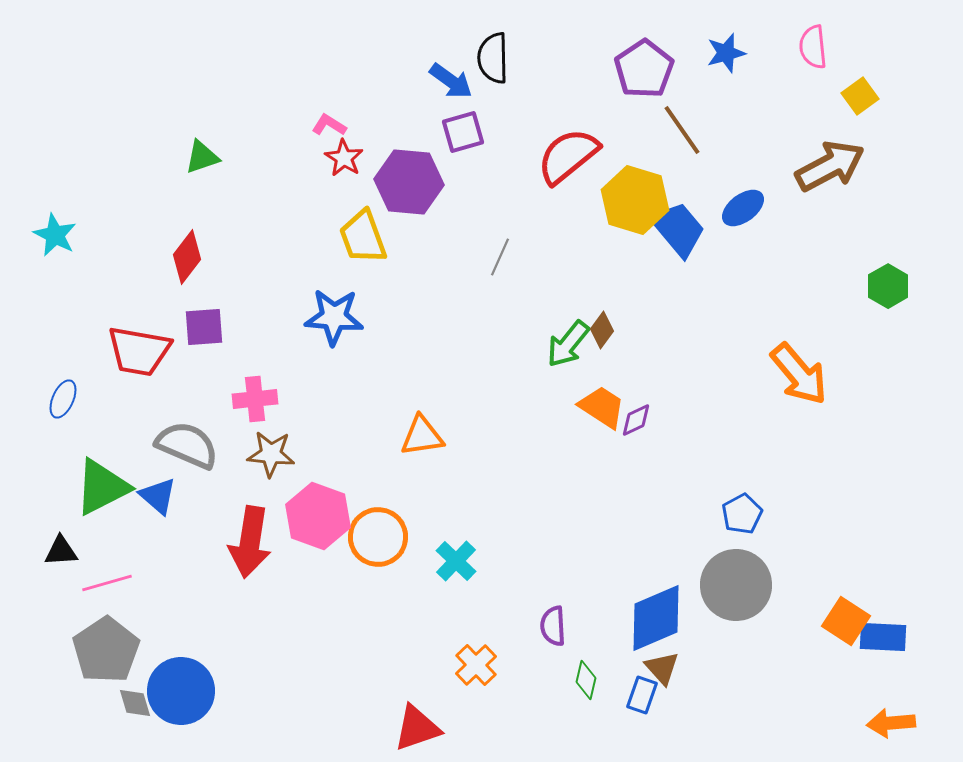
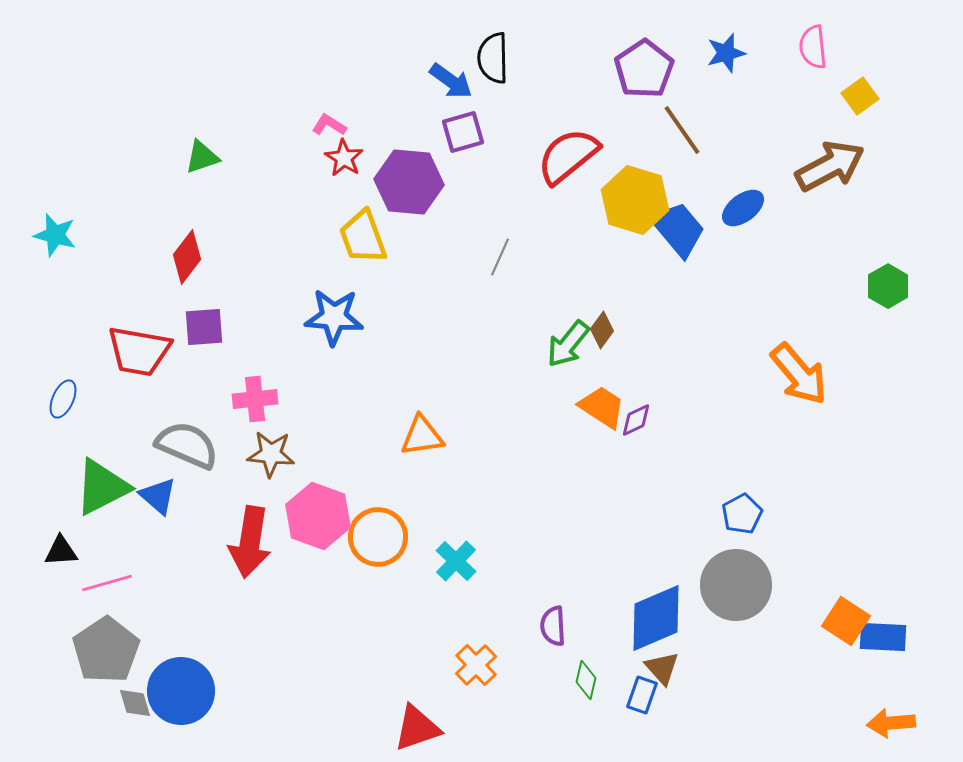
cyan star at (55, 235): rotated 12 degrees counterclockwise
